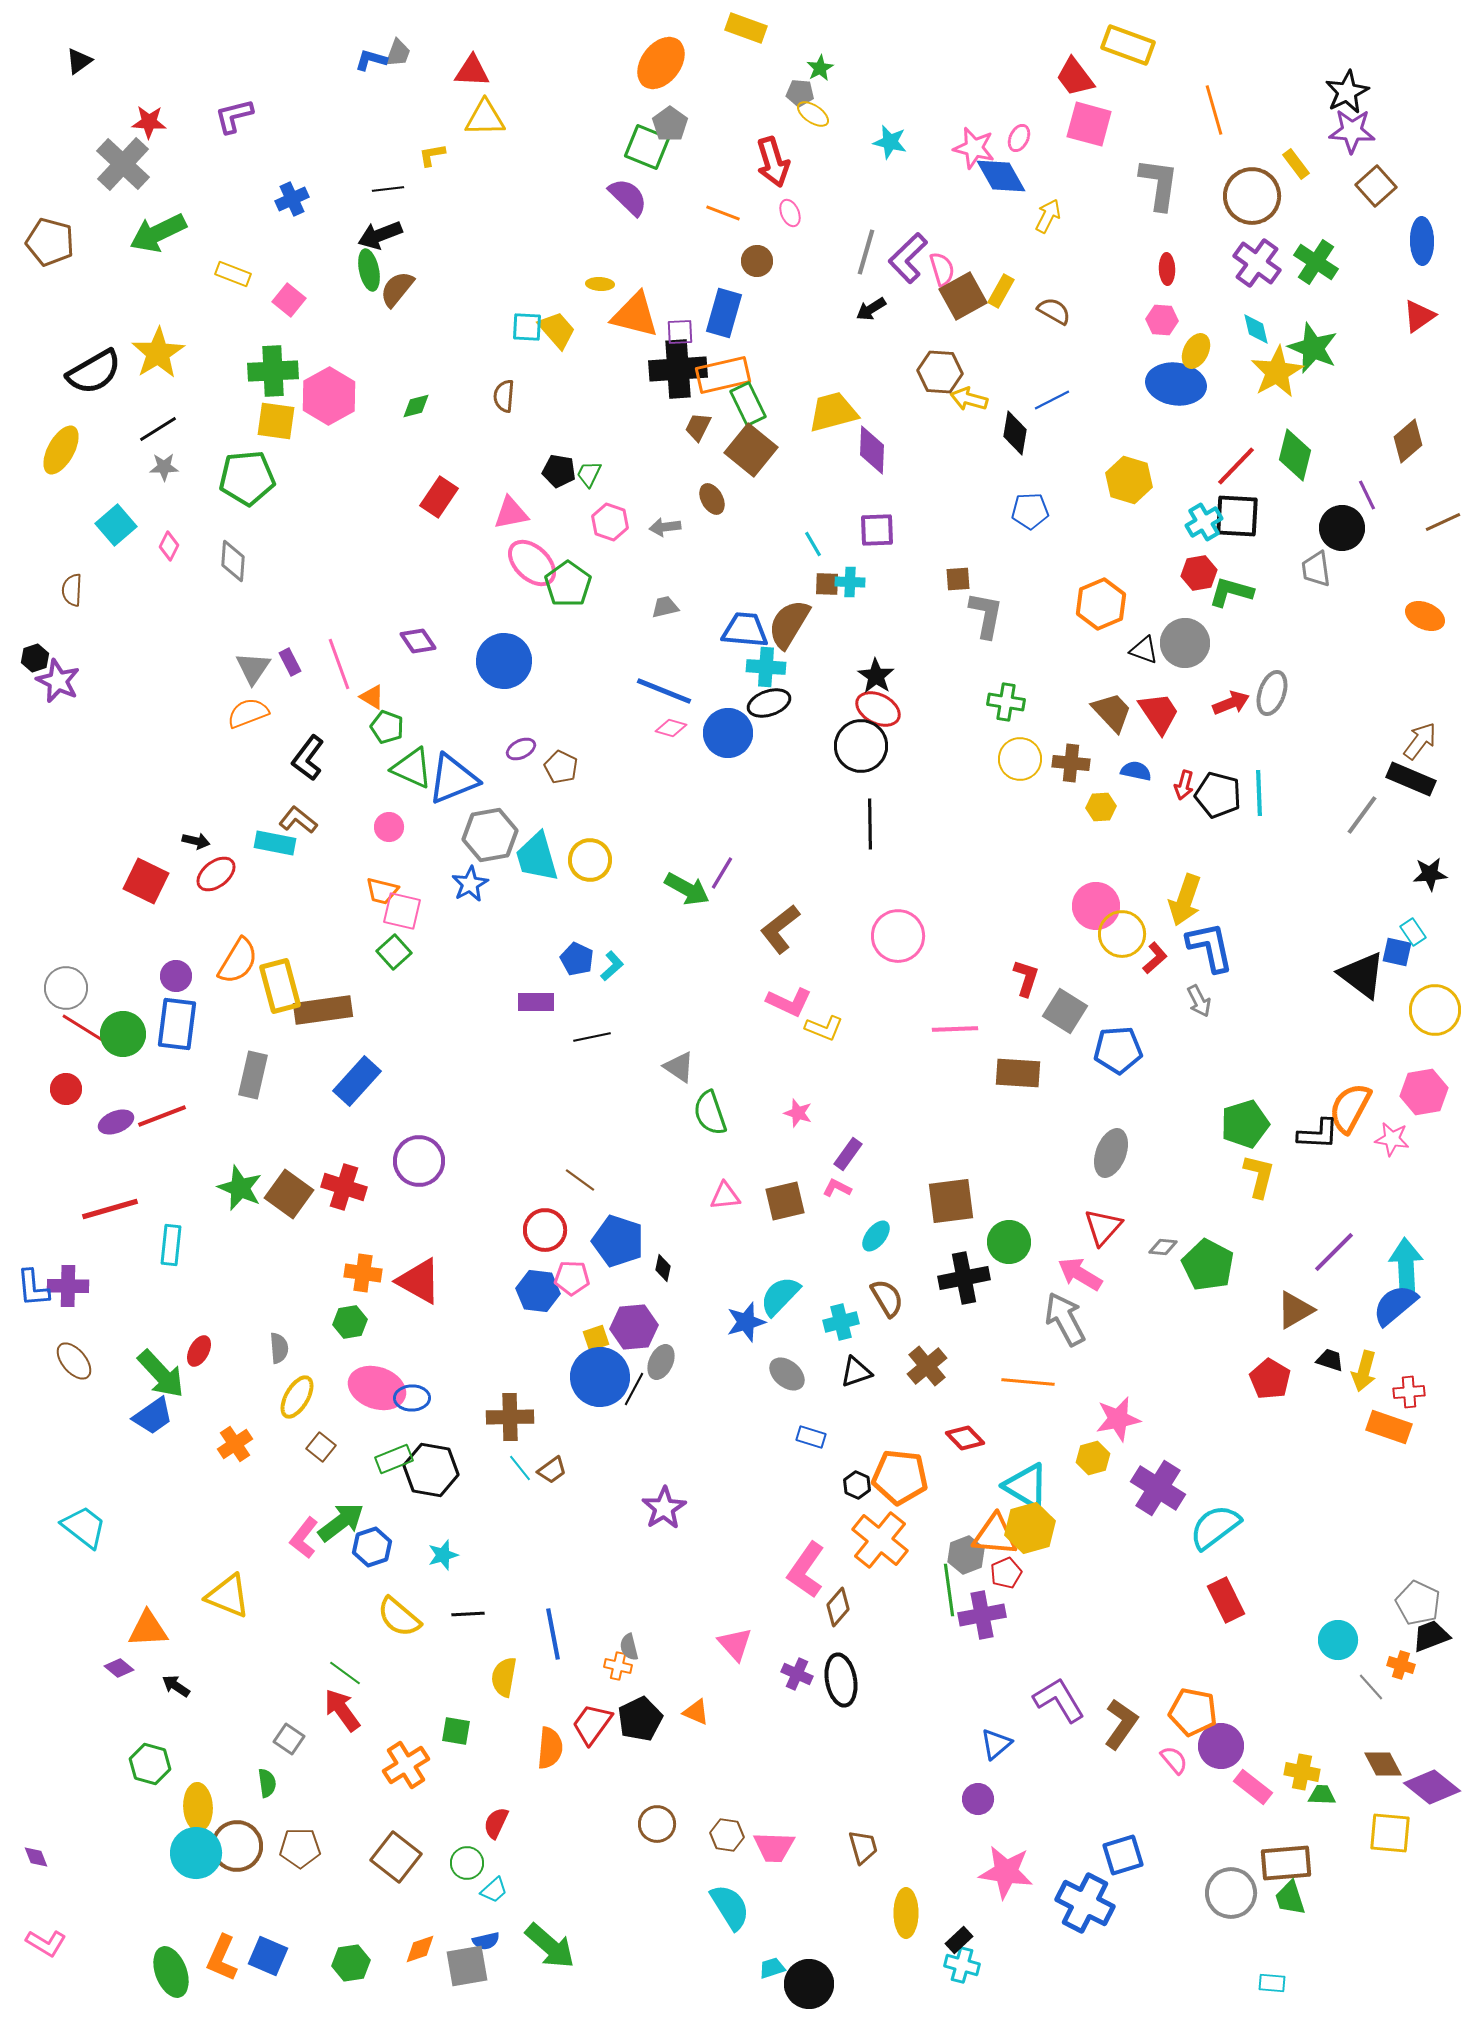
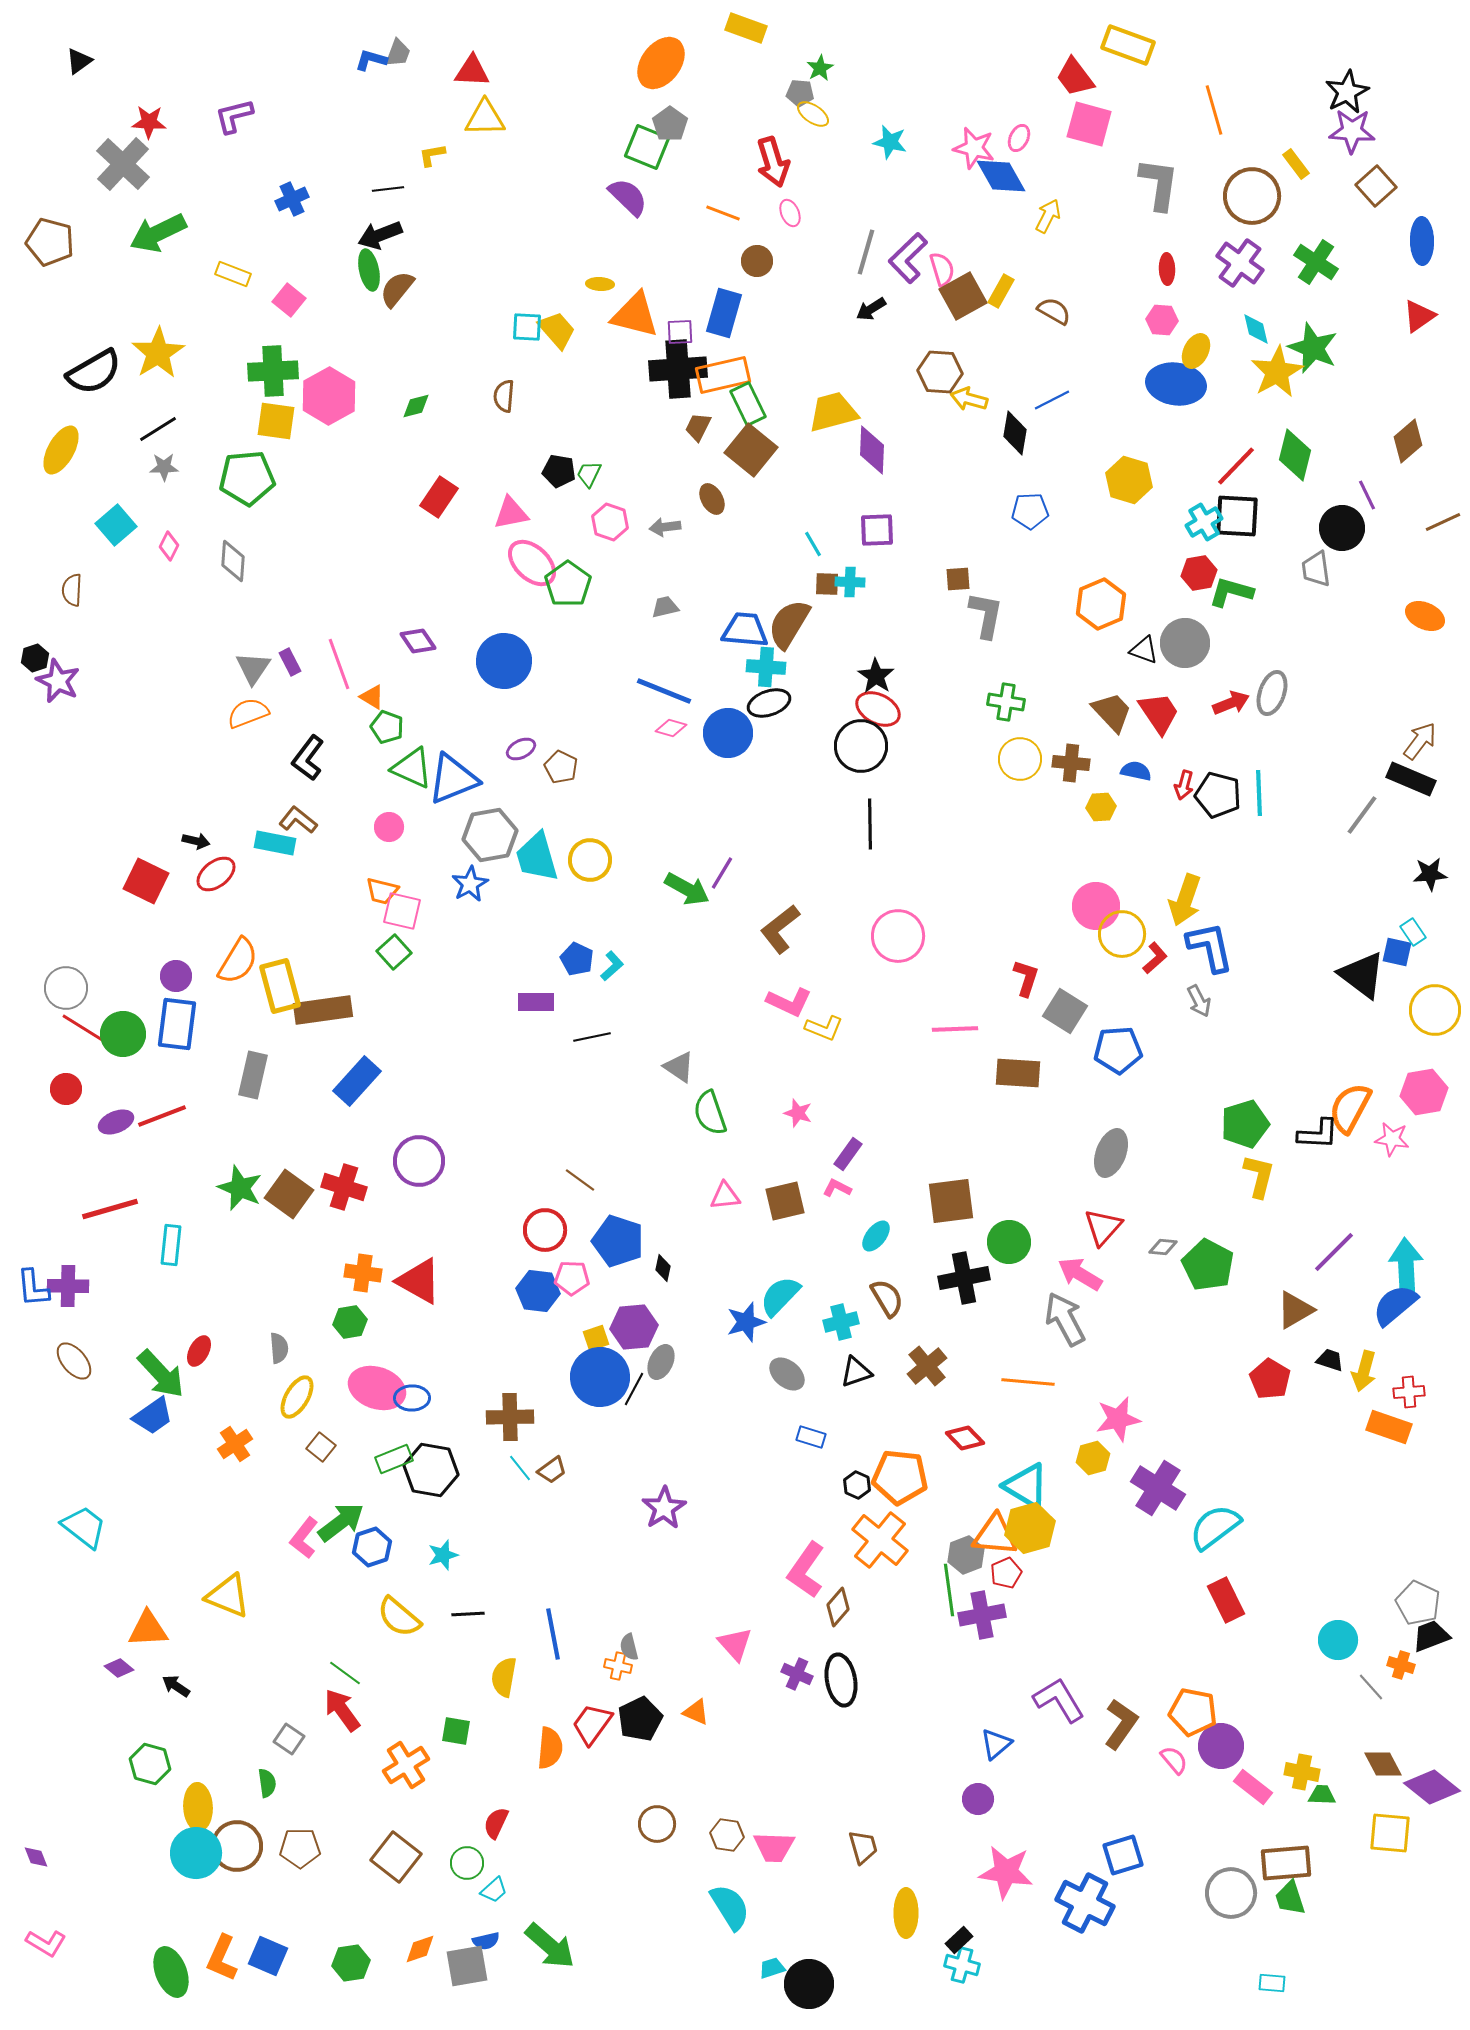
purple cross at (1257, 263): moved 17 px left
